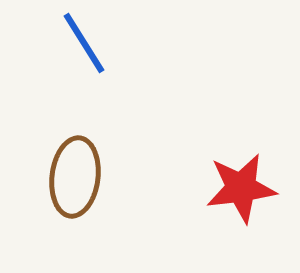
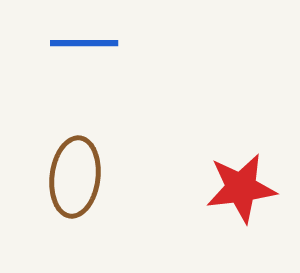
blue line: rotated 58 degrees counterclockwise
